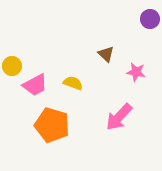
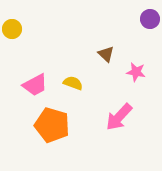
yellow circle: moved 37 px up
